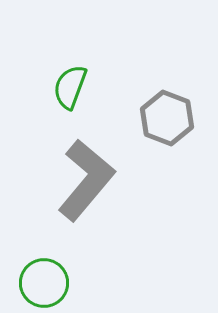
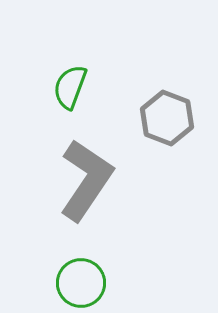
gray L-shape: rotated 6 degrees counterclockwise
green circle: moved 37 px right
